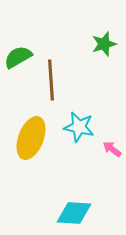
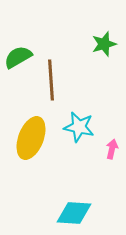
pink arrow: rotated 66 degrees clockwise
